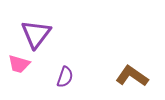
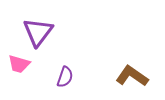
purple triangle: moved 2 px right, 2 px up
